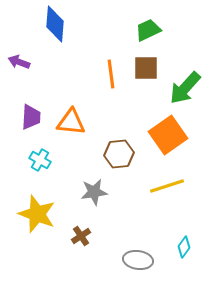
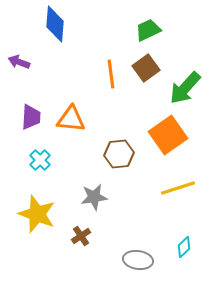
brown square: rotated 36 degrees counterclockwise
orange triangle: moved 3 px up
cyan cross: rotated 15 degrees clockwise
yellow line: moved 11 px right, 2 px down
gray star: moved 5 px down
cyan diamond: rotated 10 degrees clockwise
